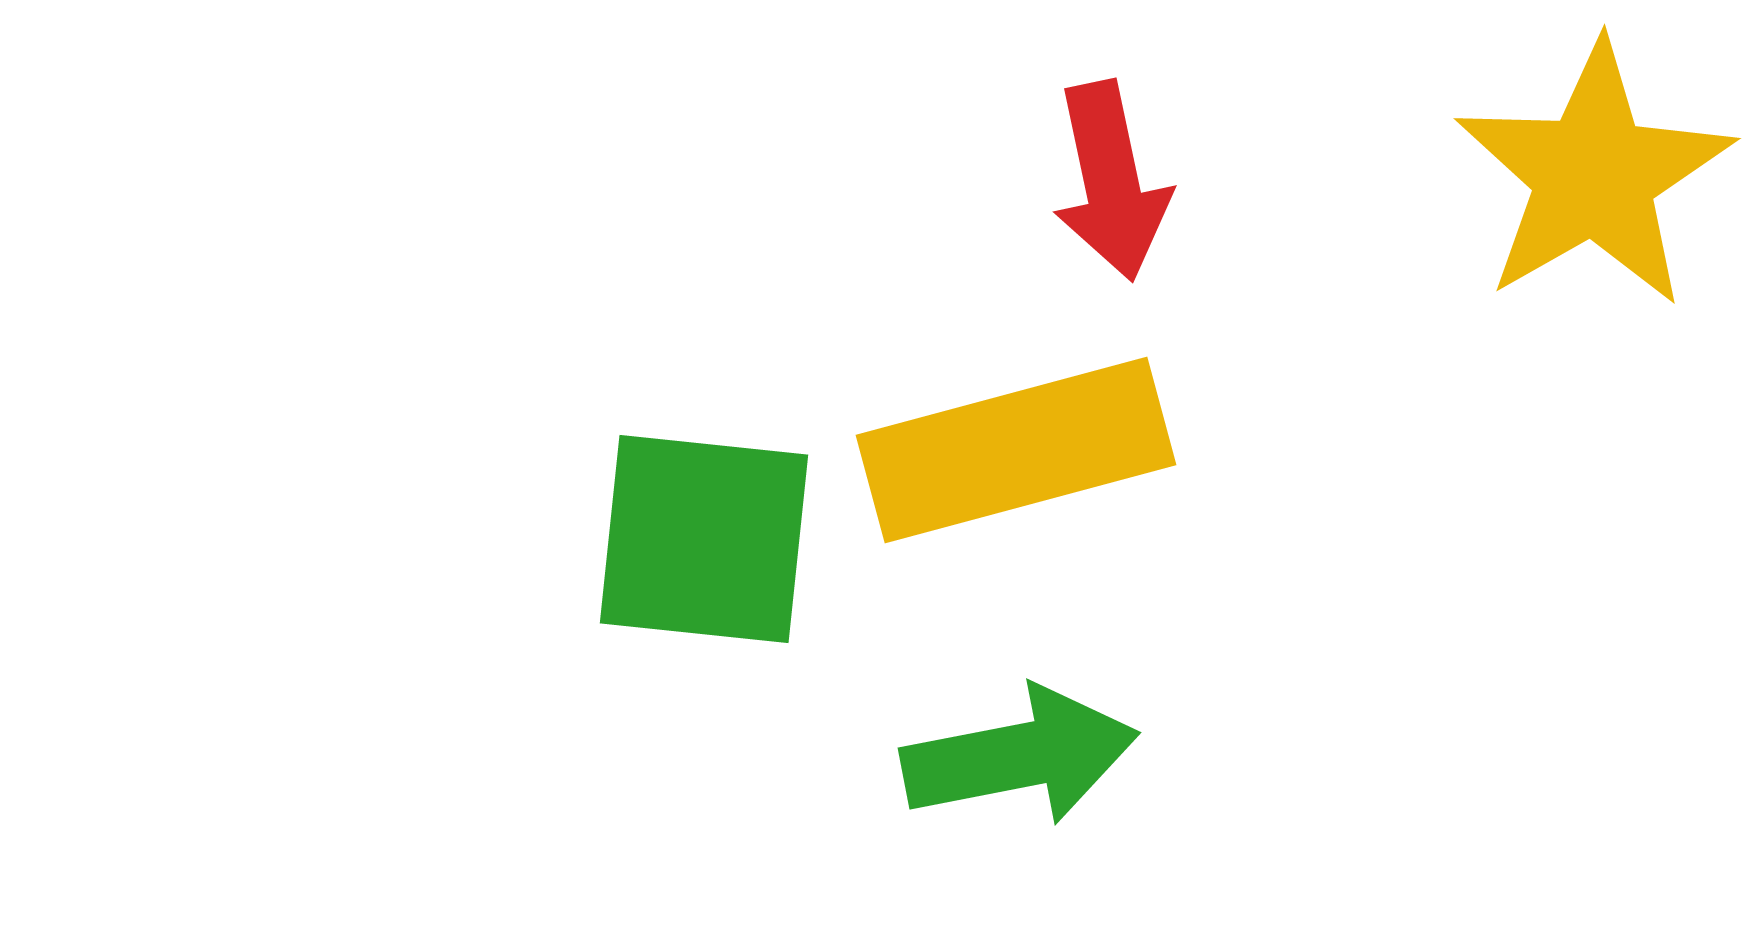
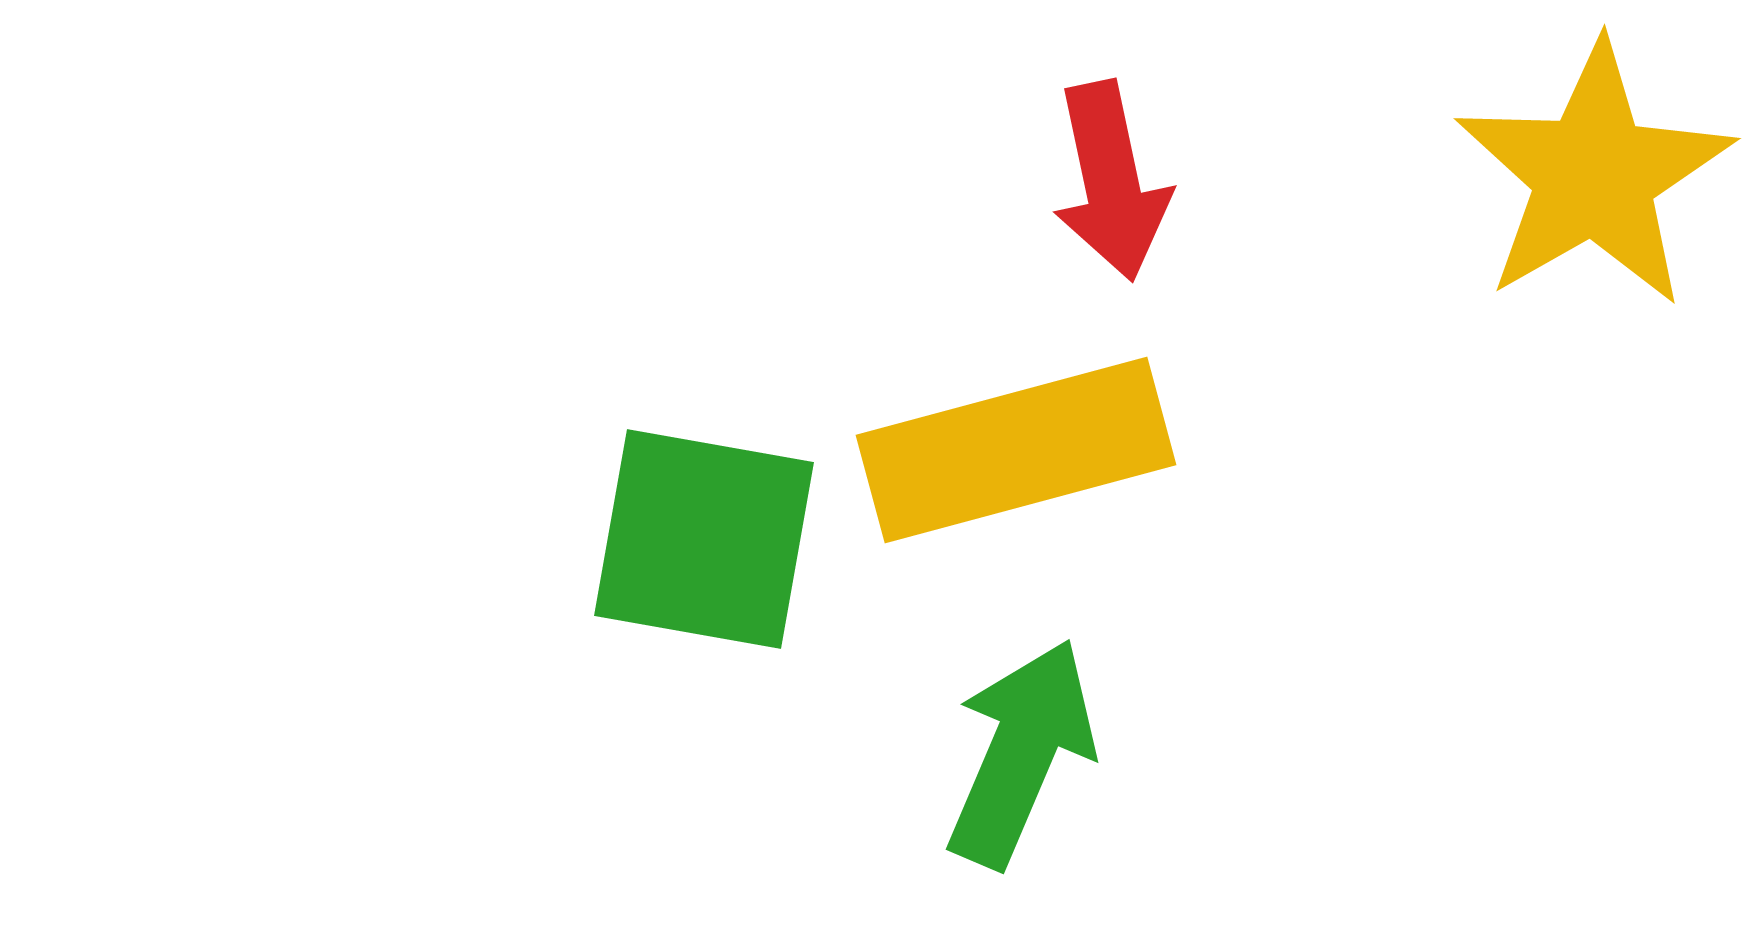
green square: rotated 4 degrees clockwise
green arrow: moved 1 px right, 3 px up; rotated 56 degrees counterclockwise
